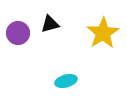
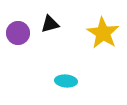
yellow star: rotated 8 degrees counterclockwise
cyan ellipse: rotated 20 degrees clockwise
